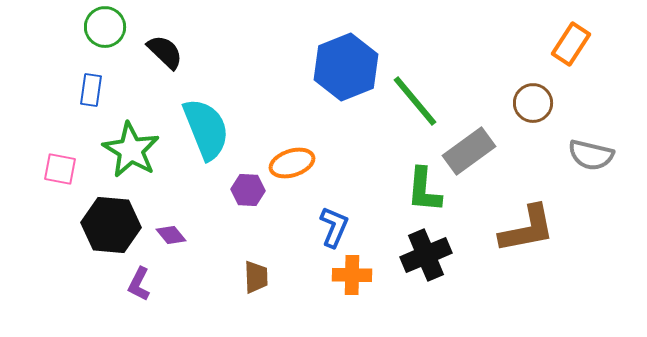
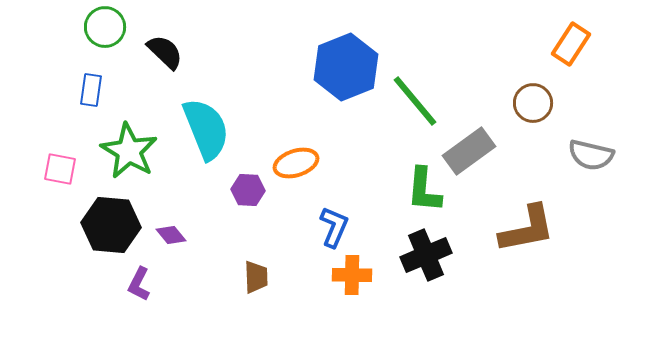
green star: moved 2 px left, 1 px down
orange ellipse: moved 4 px right
